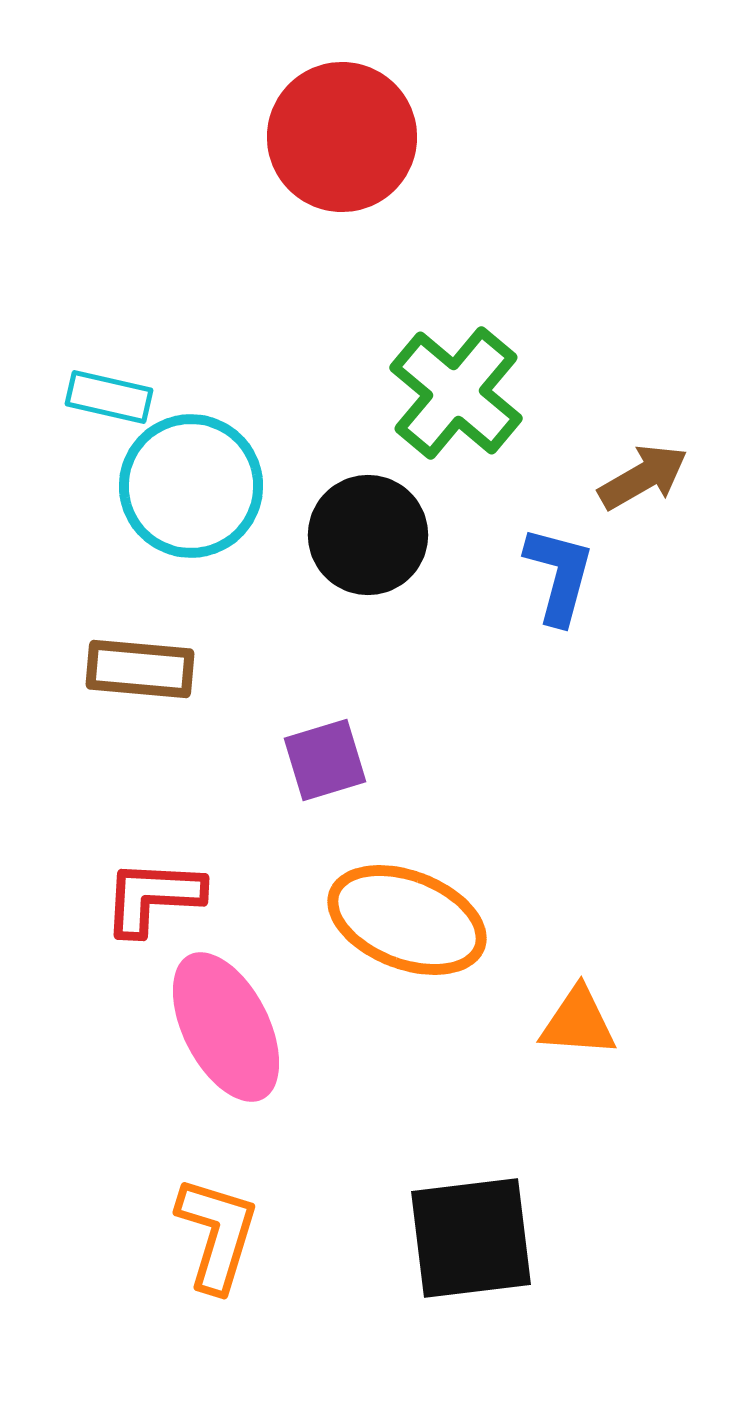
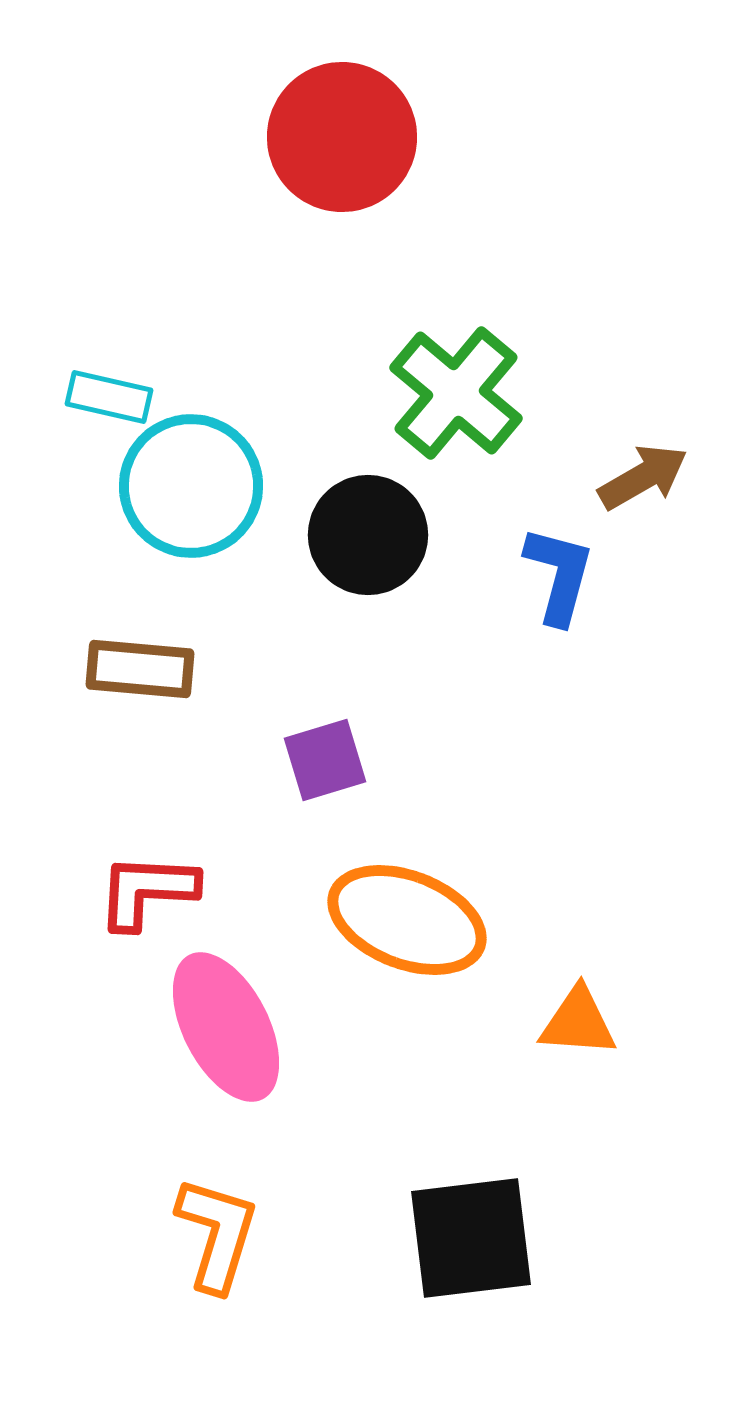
red L-shape: moved 6 px left, 6 px up
